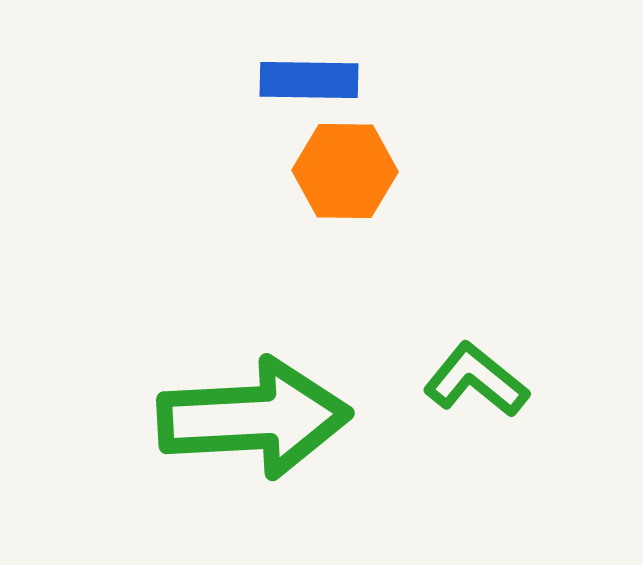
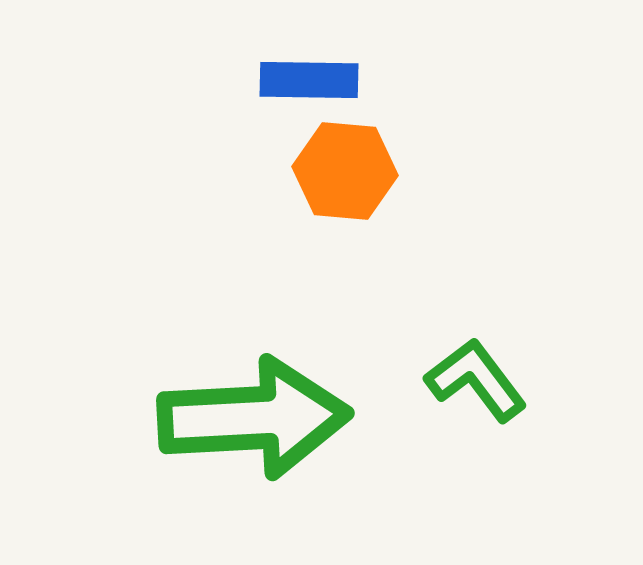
orange hexagon: rotated 4 degrees clockwise
green L-shape: rotated 14 degrees clockwise
